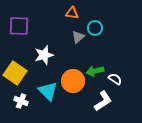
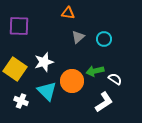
orange triangle: moved 4 px left
cyan circle: moved 9 px right, 11 px down
white star: moved 7 px down
yellow square: moved 4 px up
orange circle: moved 1 px left
cyan triangle: moved 1 px left
white L-shape: moved 1 px right, 1 px down
